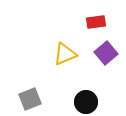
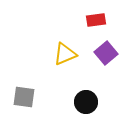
red rectangle: moved 2 px up
gray square: moved 6 px left, 2 px up; rotated 30 degrees clockwise
